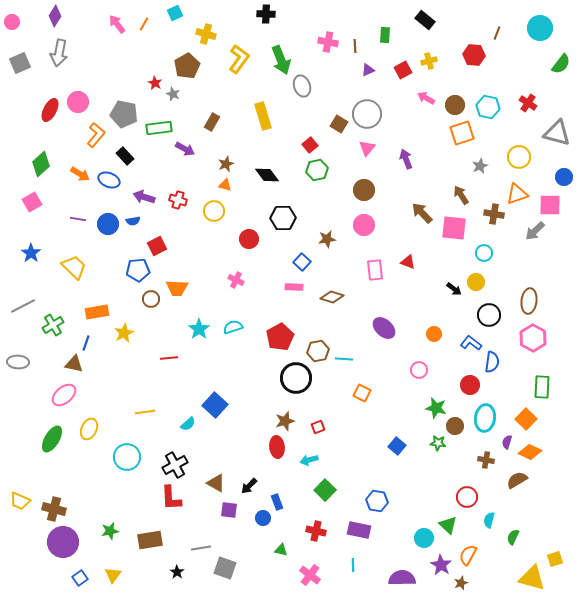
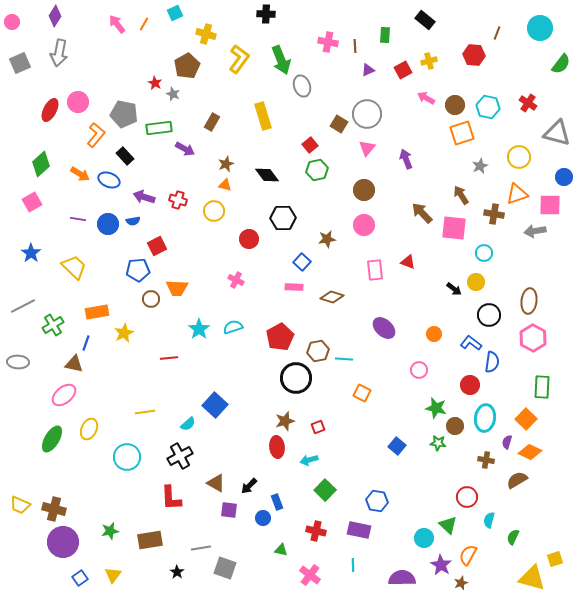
gray arrow at (535, 231): rotated 35 degrees clockwise
black cross at (175, 465): moved 5 px right, 9 px up
yellow trapezoid at (20, 501): moved 4 px down
